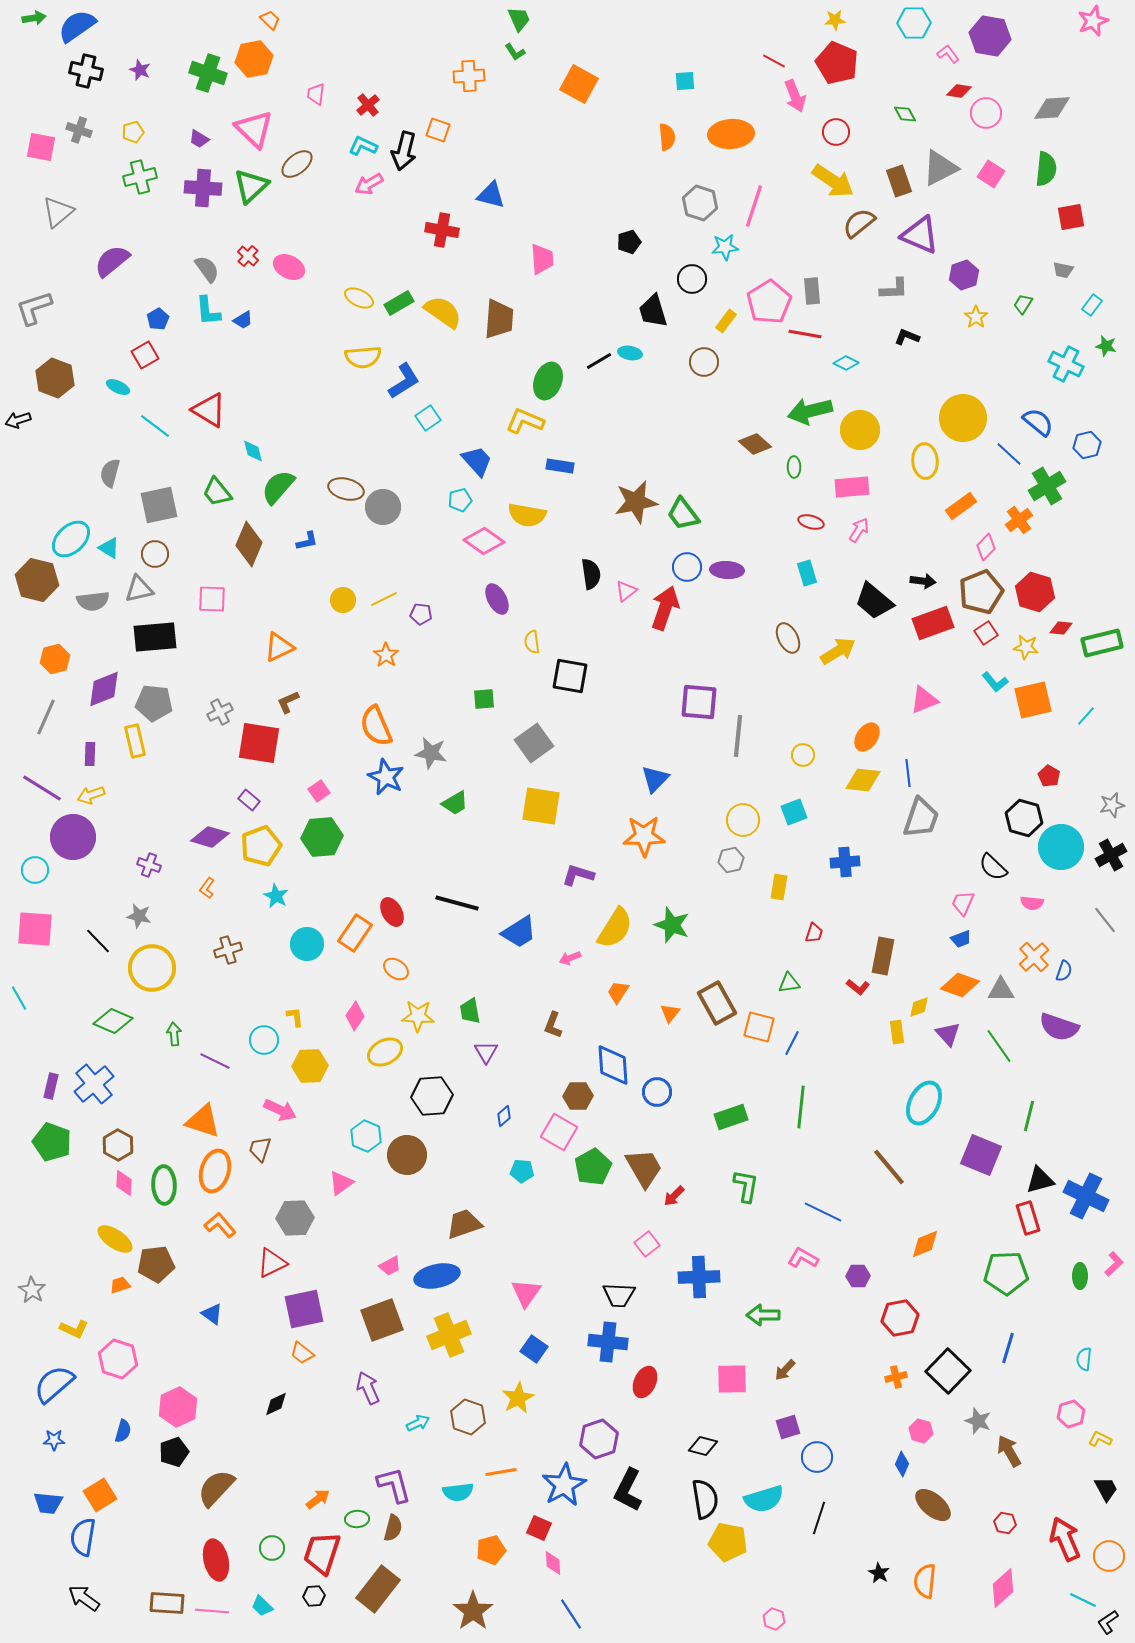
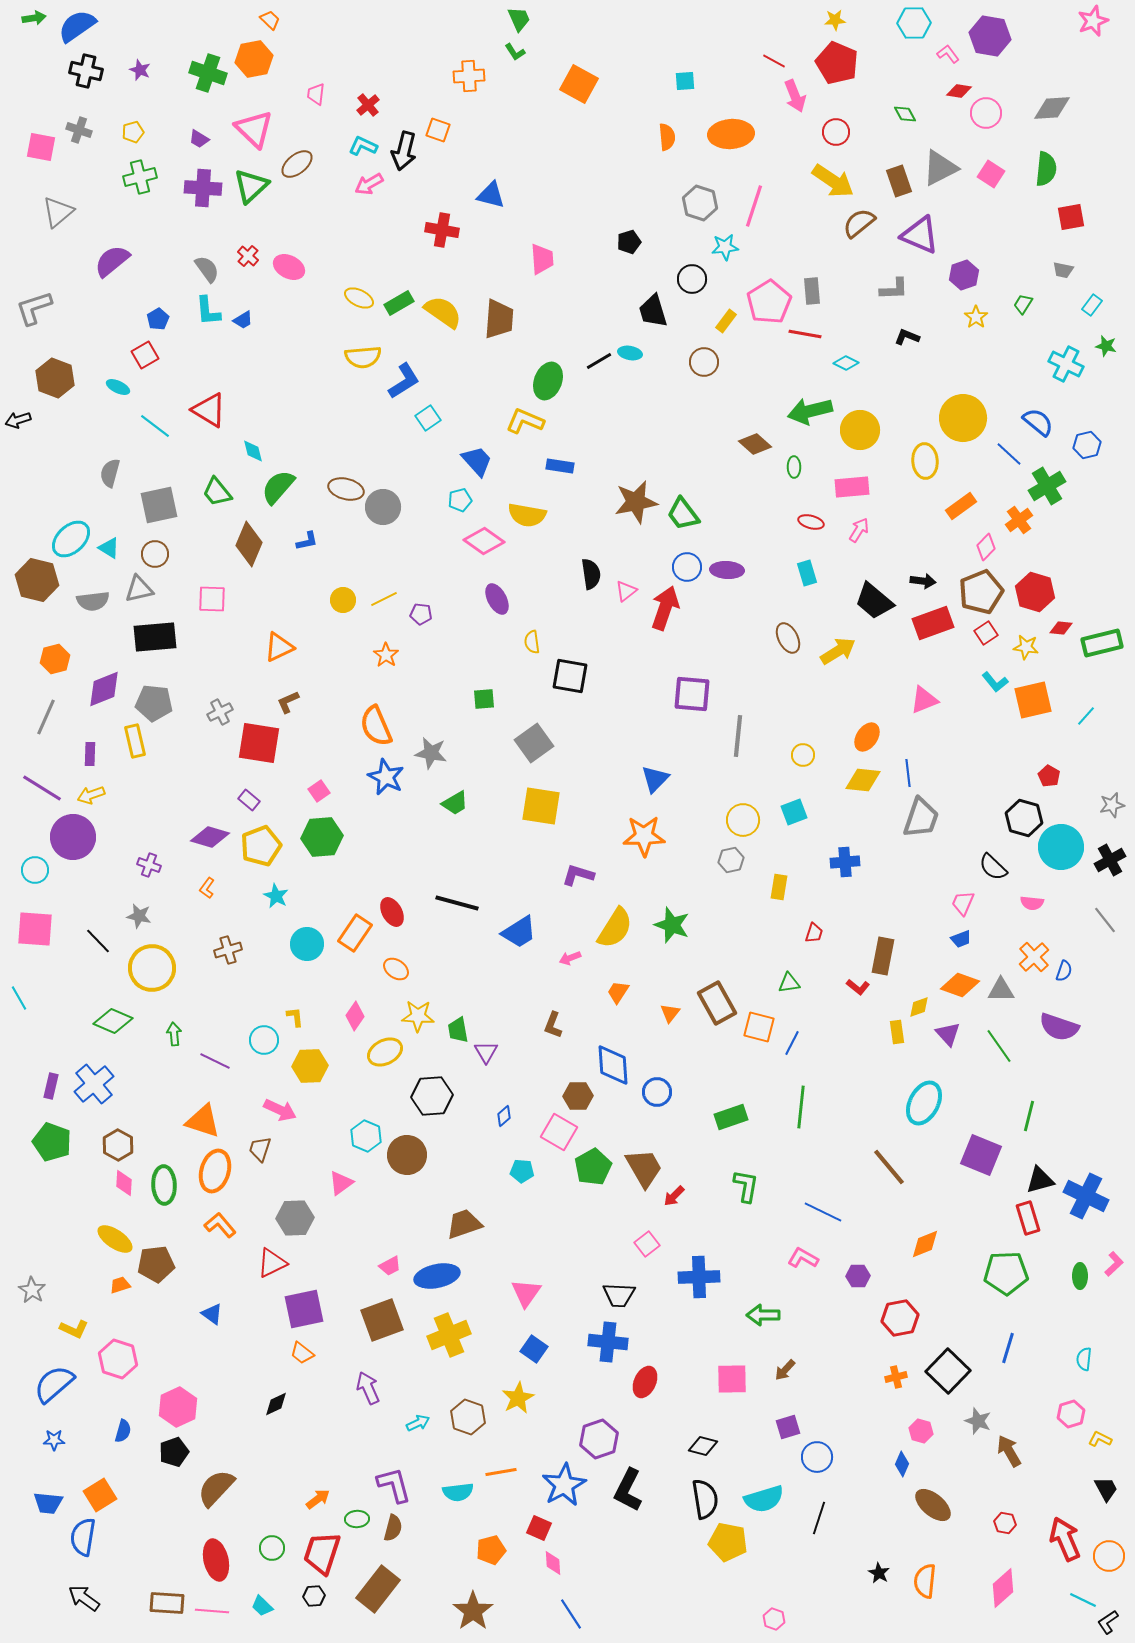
purple square at (699, 702): moved 7 px left, 8 px up
black cross at (1111, 855): moved 1 px left, 5 px down
green trapezoid at (470, 1011): moved 12 px left, 19 px down
